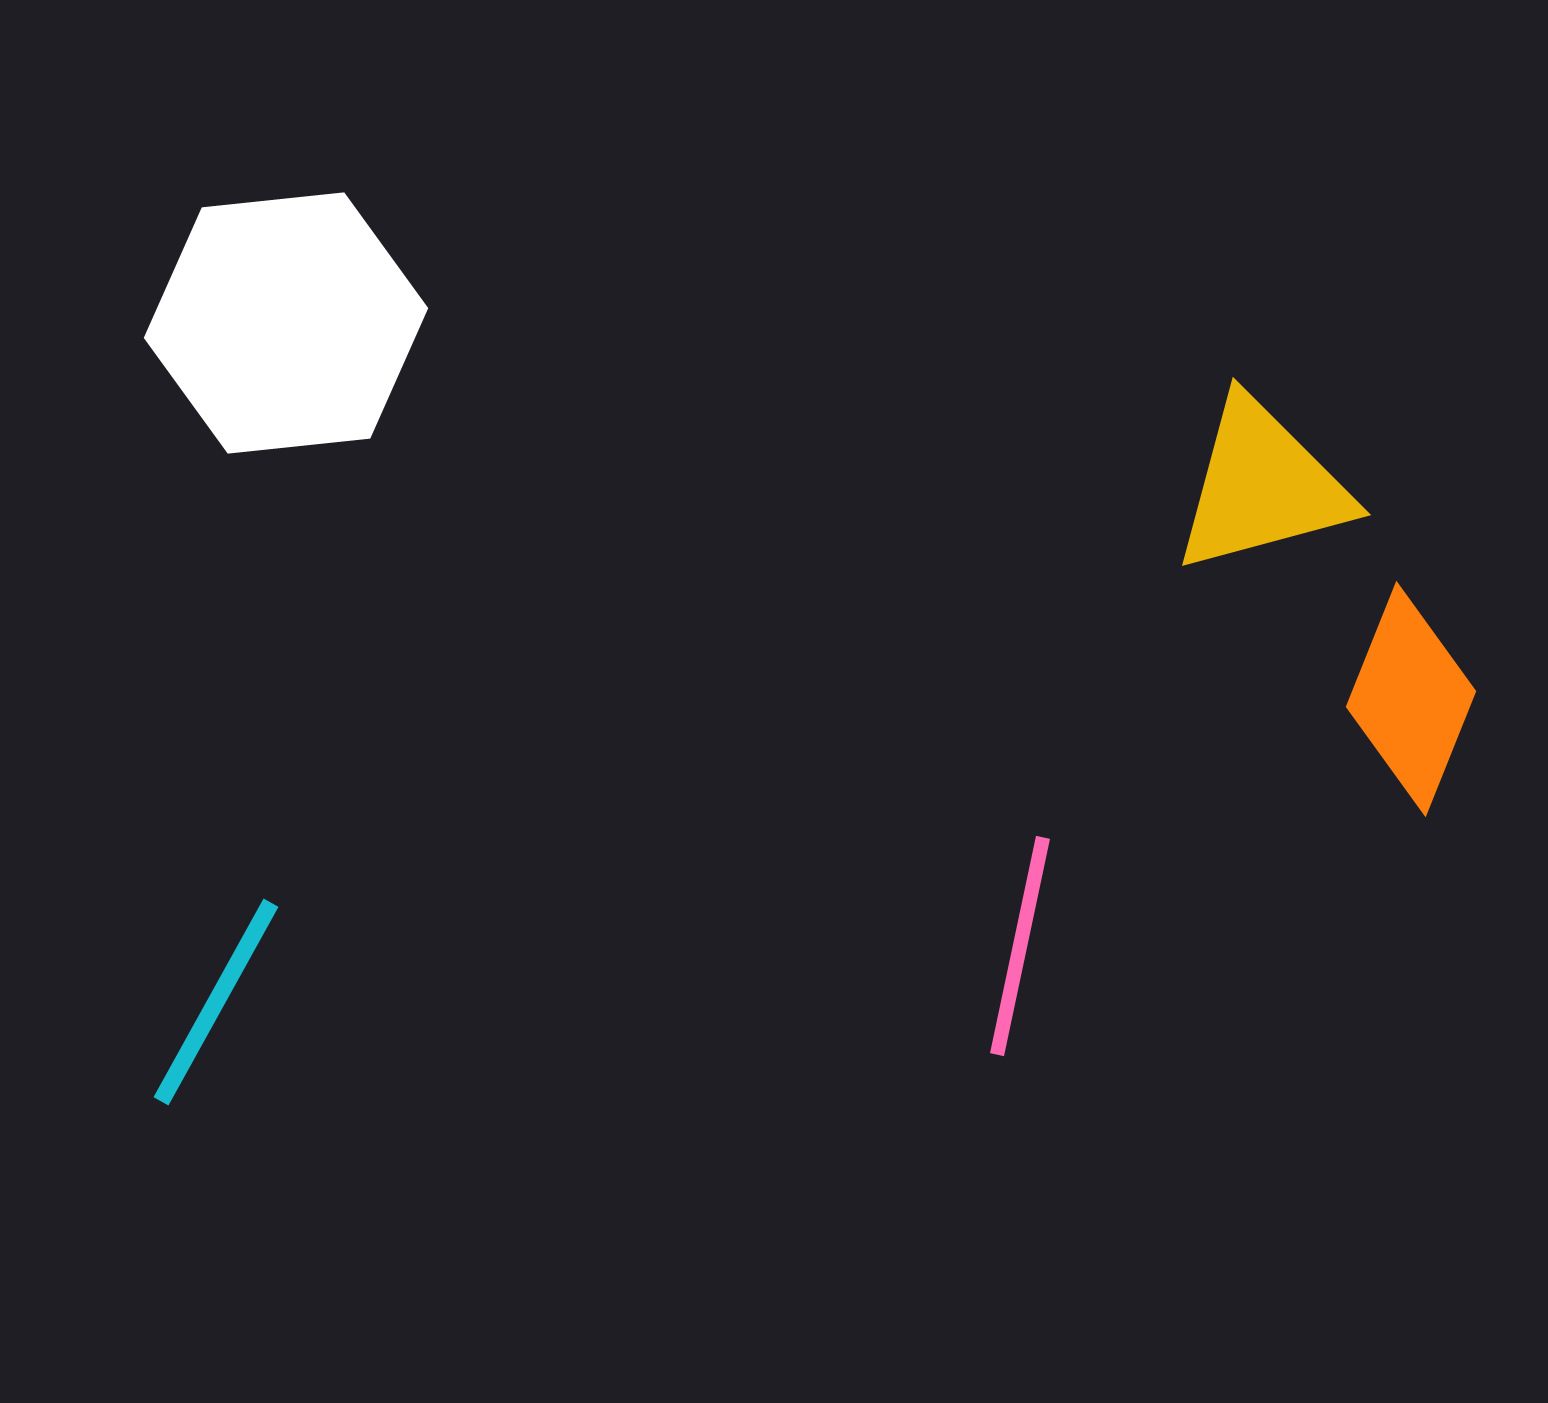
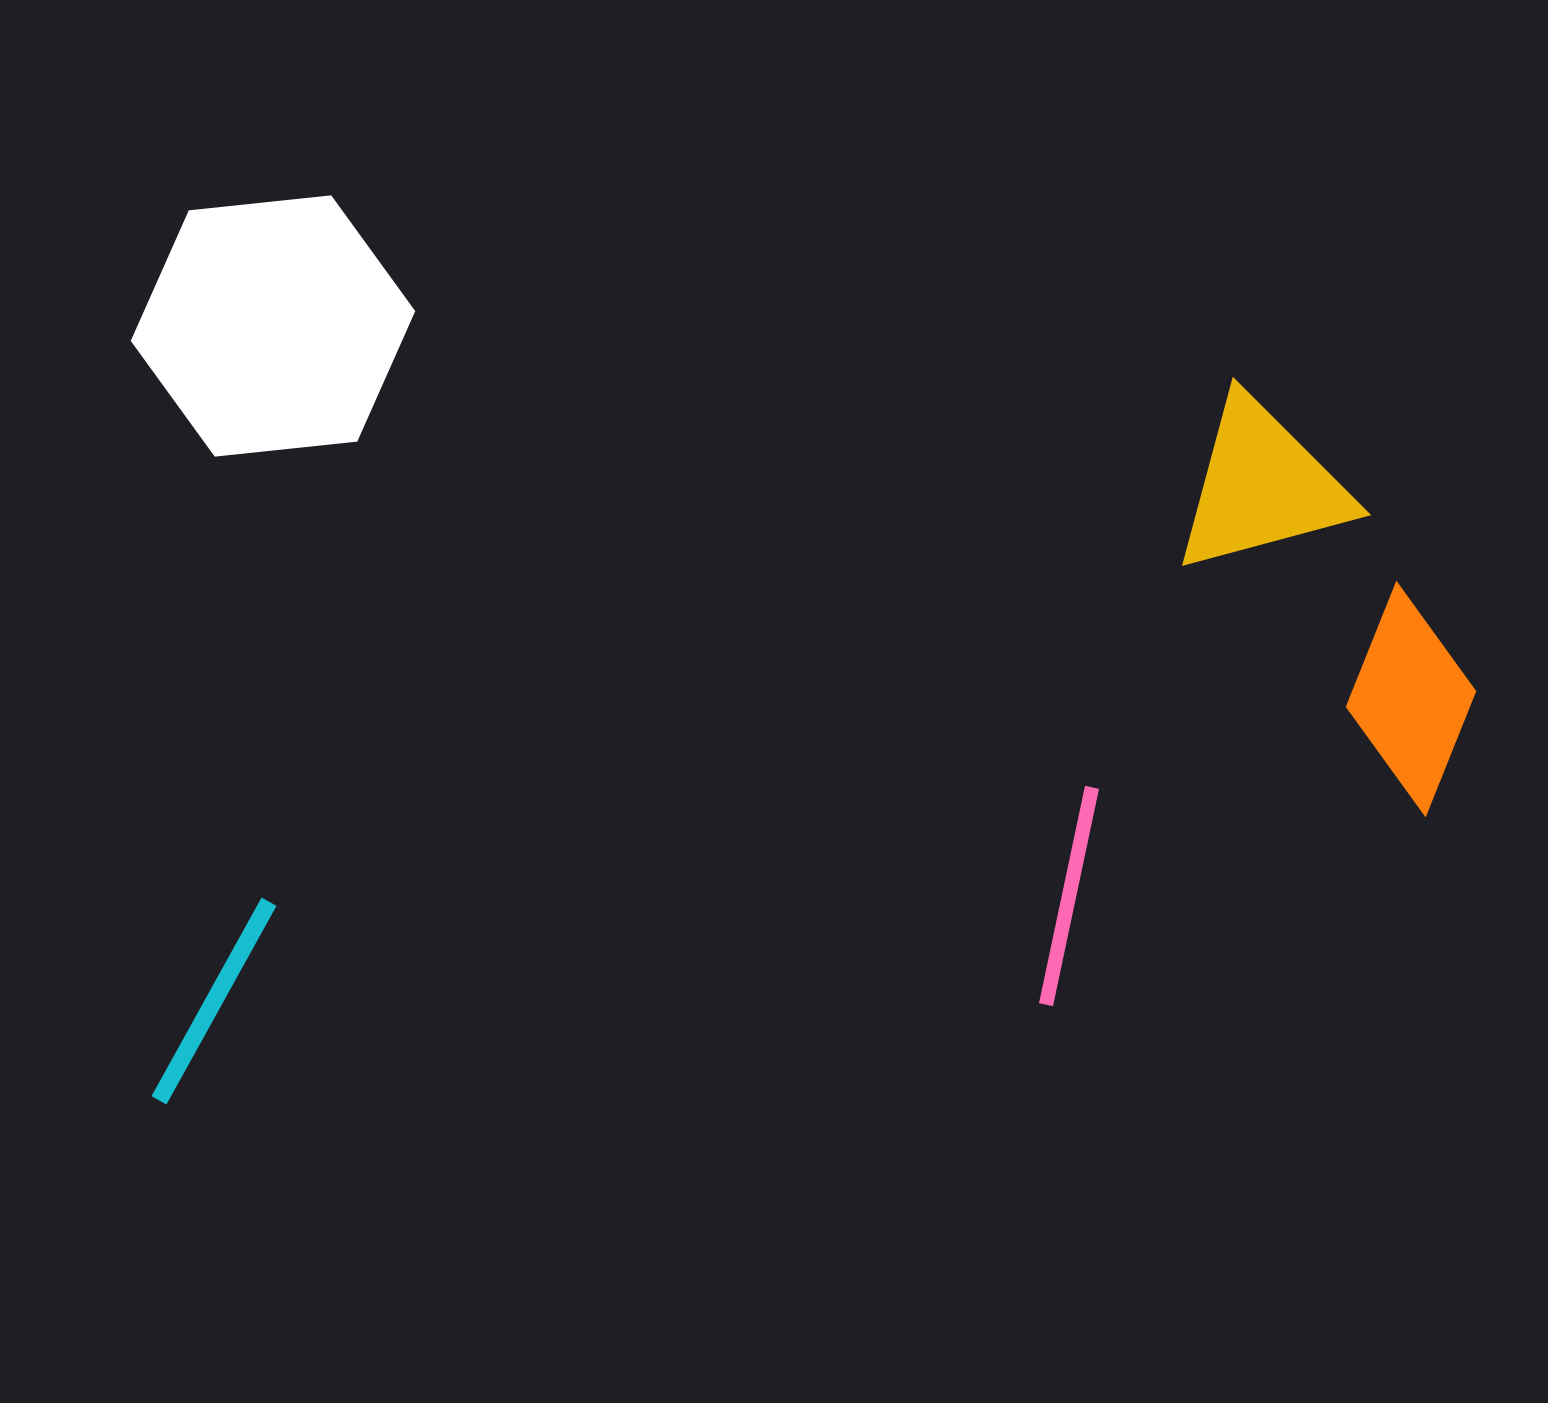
white hexagon: moved 13 px left, 3 px down
pink line: moved 49 px right, 50 px up
cyan line: moved 2 px left, 1 px up
